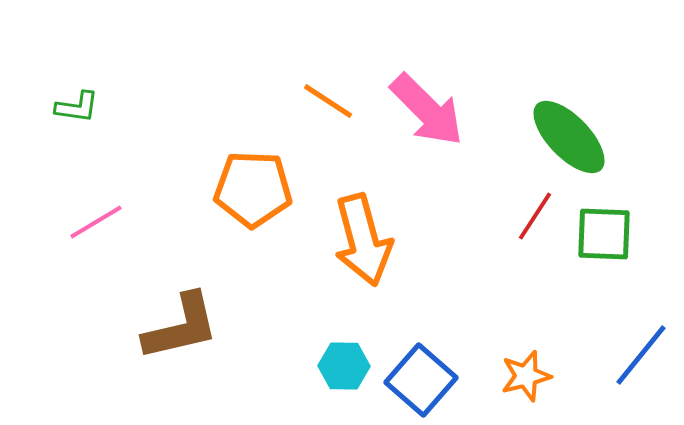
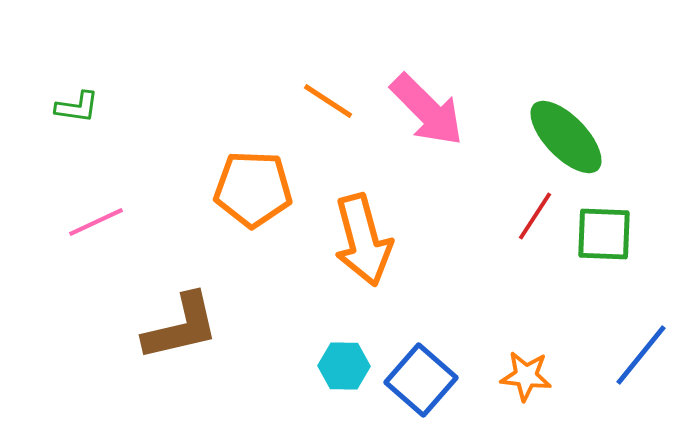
green ellipse: moved 3 px left
pink line: rotated 6 degrees clockwise
orange star: rotated 21 degrees clockwise
